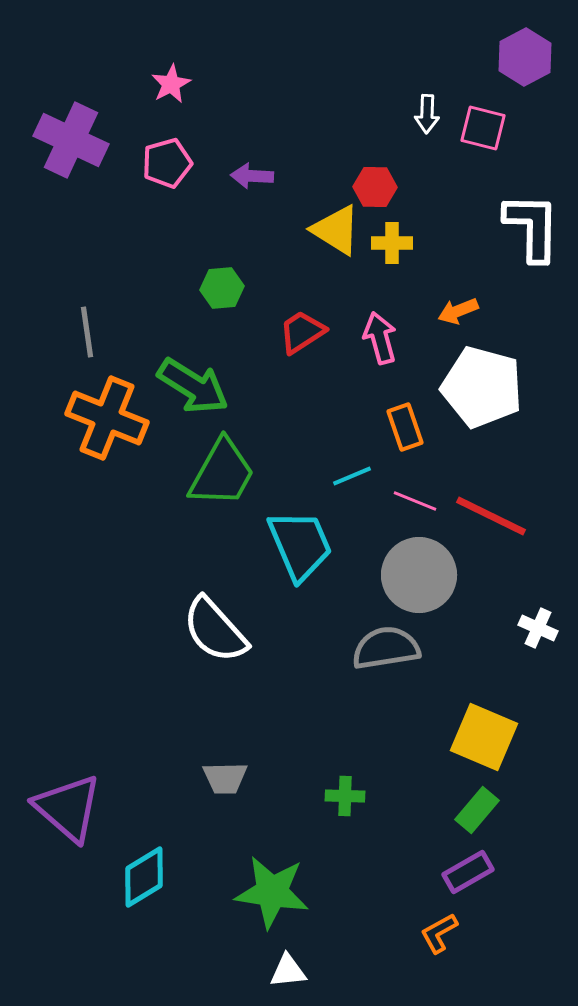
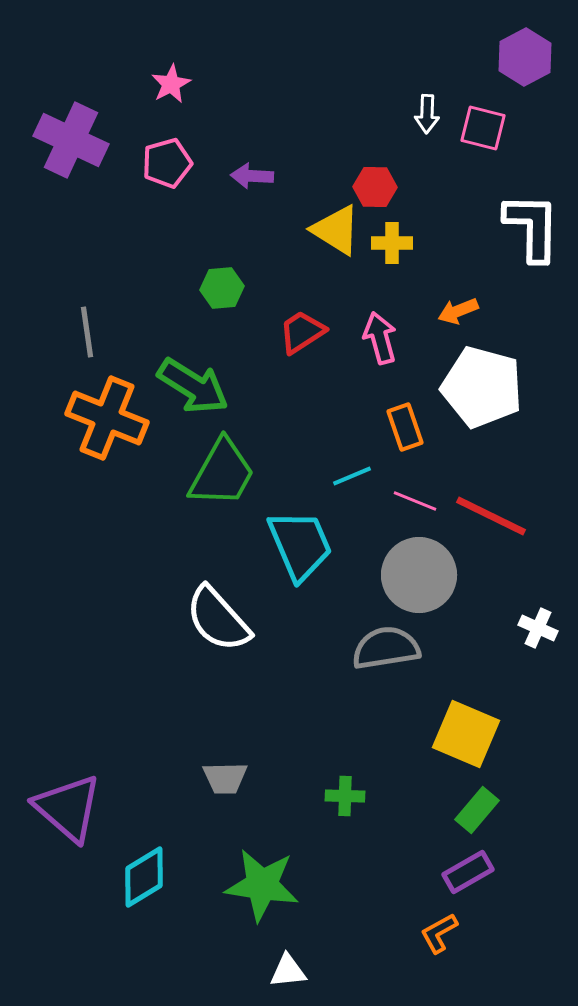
white semicircle: moved 3 px right, 11 px up
yellow square: moved 18 px left, 3 px up
green star: moved 10 px left, 7 px up
